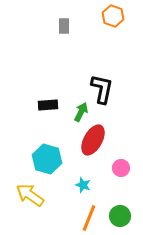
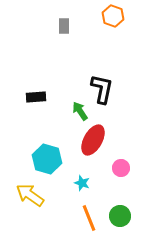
black rectangle: moved 12 px left, 8 px up
green arrow: moved 1 px left, 1 px up; rotated 60 degrees counterclockwise
cyan star: moved 1 px left, 2 px up
orange line: rotated 44 degrees counterclockwise
